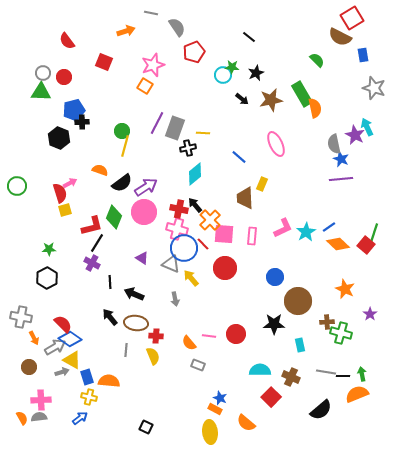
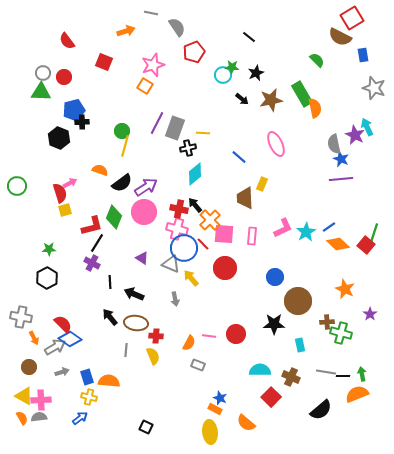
orange semicircle at (189, 343): rotated 112 degrees counterclockwise
yellow triangle at (72, 360): moved 48 px left, 36 px down
